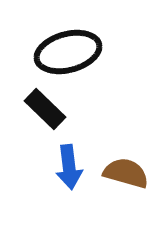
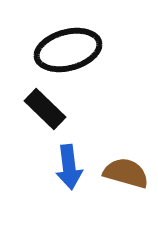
black ellipse: moved 2 px up
